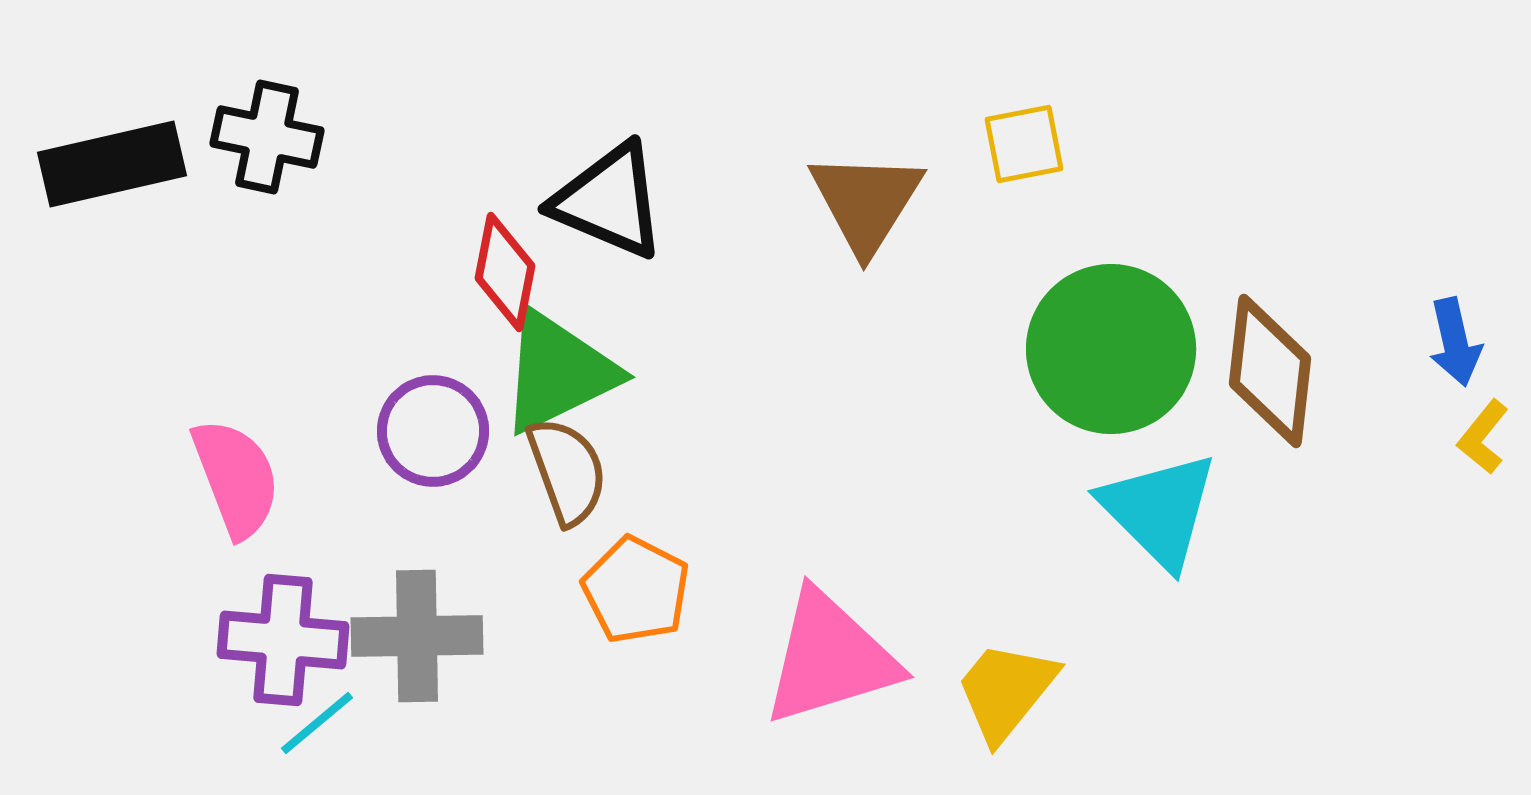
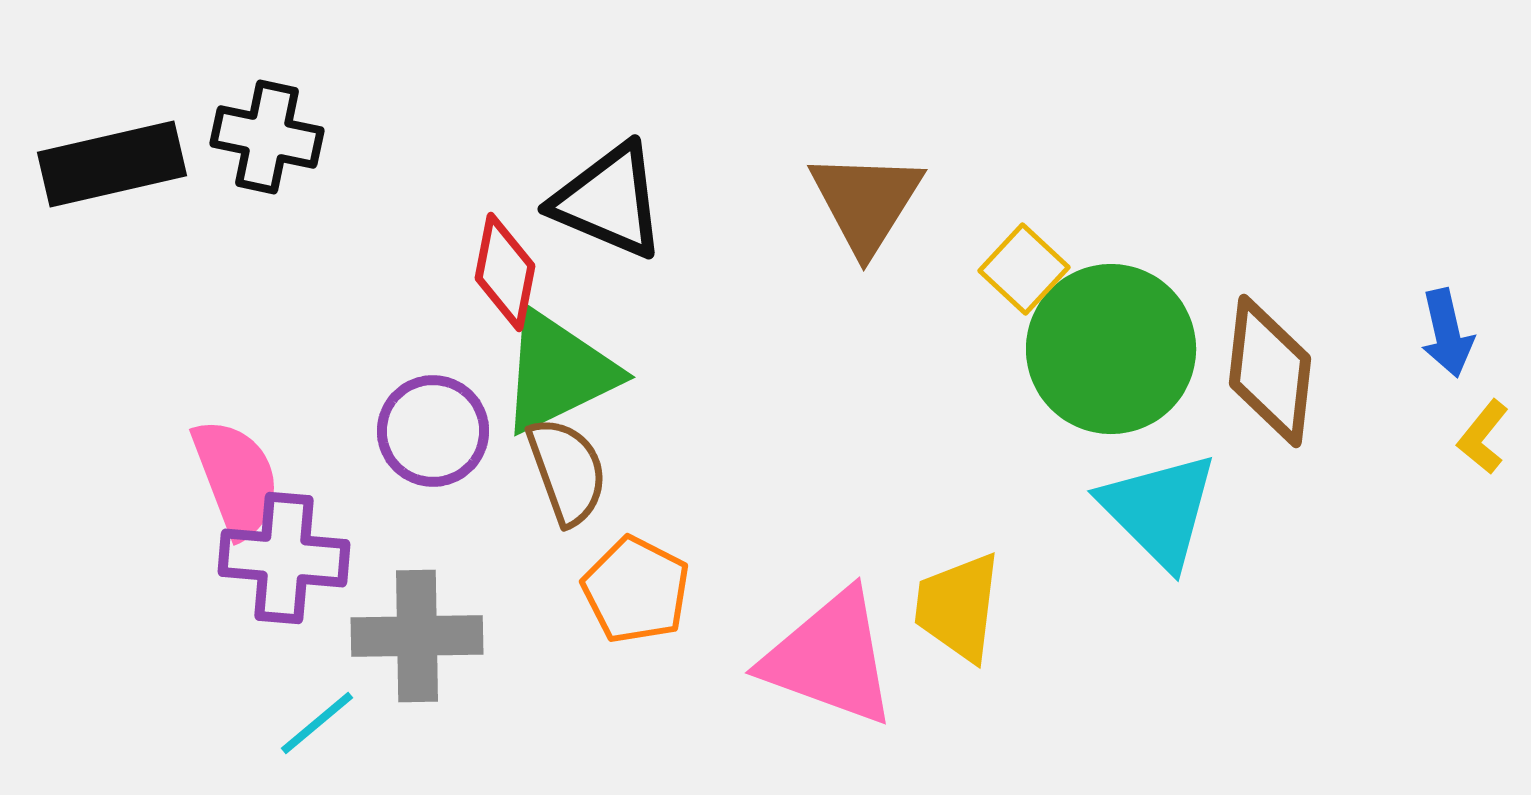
yellow square: moved 125 px down; rotated 36 degrees counterclockwise
blue arrow: moved 8 px left, 9 px up
purple cross: moved 1 px right, 82 px up
pink triangle: rotated 37 degrees clockwise
yellow trapezoid: moved 48 px left, 84 px up; rotated 32 degrees counterclockwise
